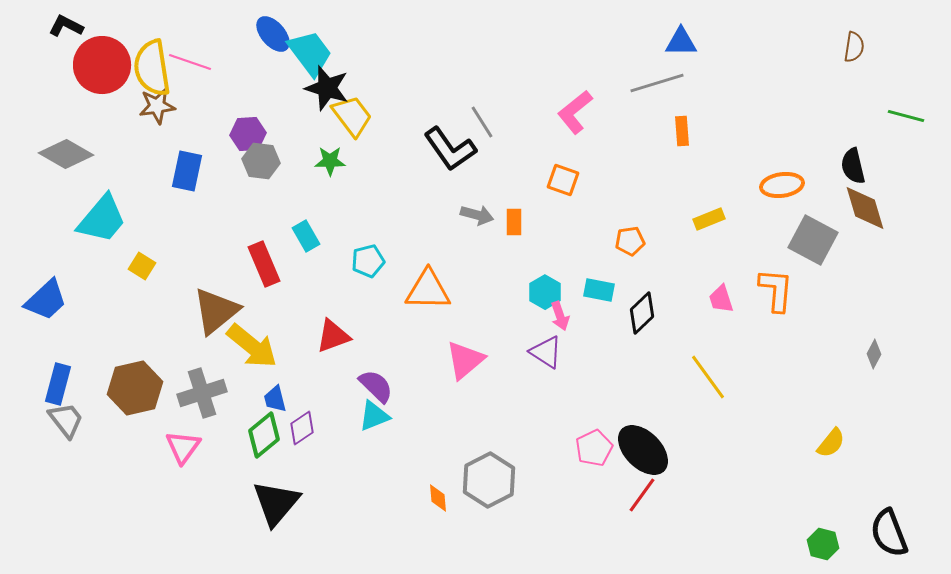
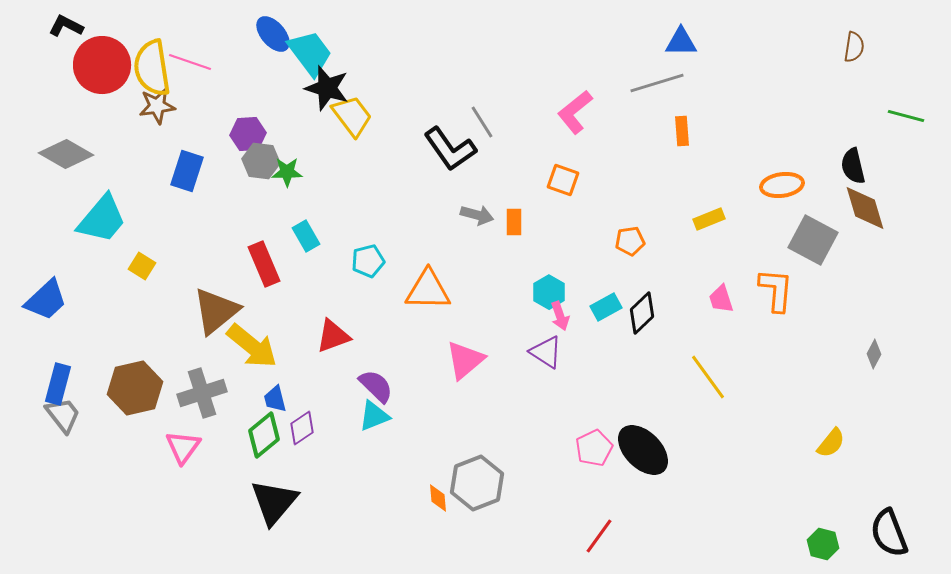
green star at (330, 161): moved 43 px left, 11 px down
blue rectangle at (187, 171): rotated 6 degrees clockwise
cyan rectangle at (599, 290): moved 7 px right, 17 px down; rotated 40 degrees counterclockwise
cyan hexagon at (545, 292): moved 4 px right
gray trapezoid at (66, 420): moved 3 px left, 5 px up
gray hexagon at (489, 480): moved 12 px left, 3 px down; rotated 6 degrees clockwise
red line at (642, 495): moved 43 px left, 41 px down
black triangle at (276, 503): moved 2 px left, 1 px up
